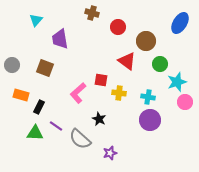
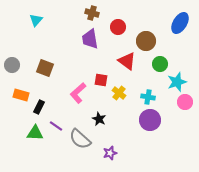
purple trapezoid: moved 30 px right
yellow cross: rotated 32 degrees clockwise
